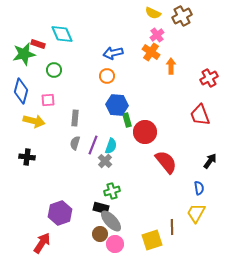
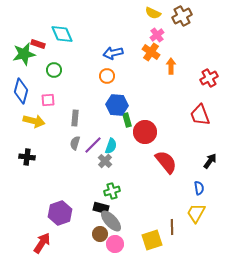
purple line: rotated 24 degrees clockwise
